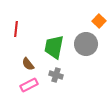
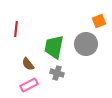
orange square: rotated 24 degrees clockwise
gray cross: moved 1 px right, 2 px up
